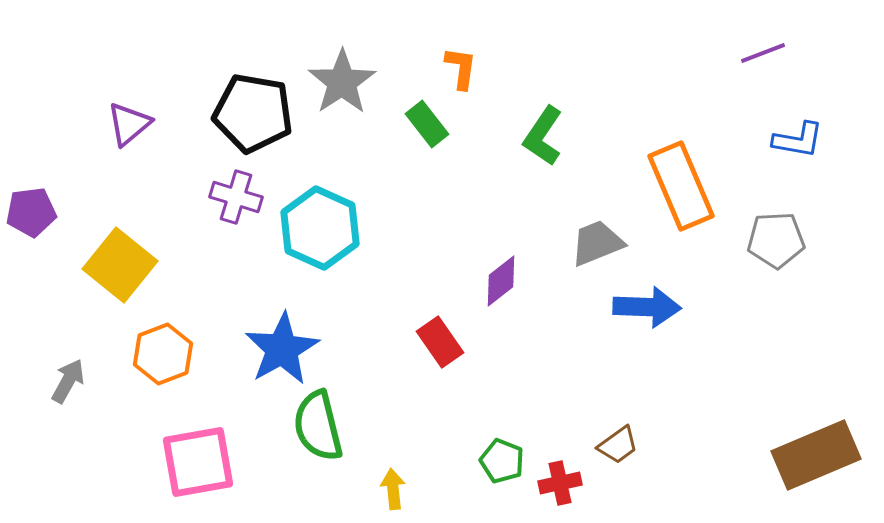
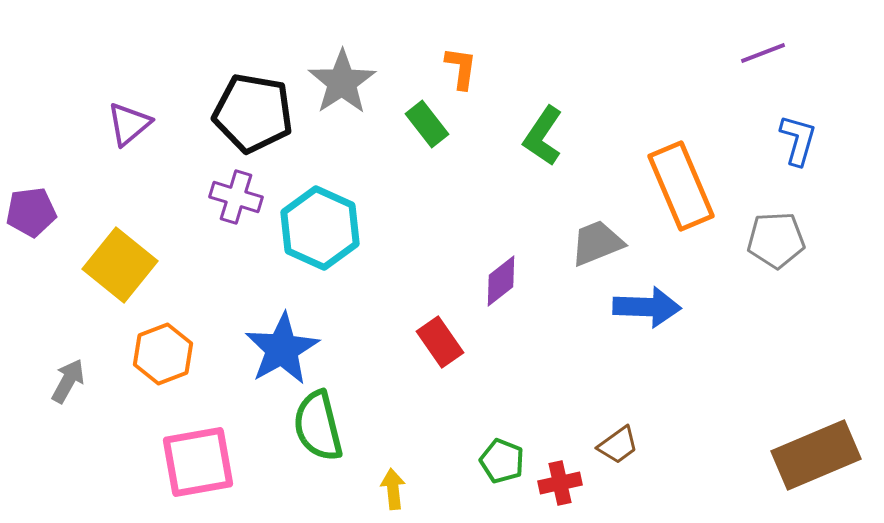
blue L-shape: rotated 84 degrees counterclockwise
